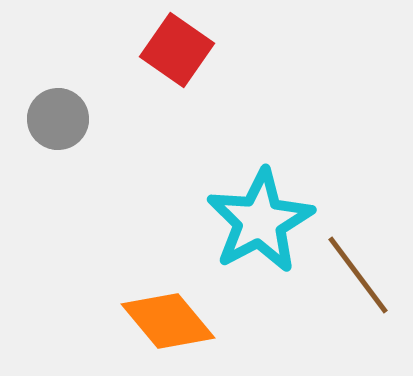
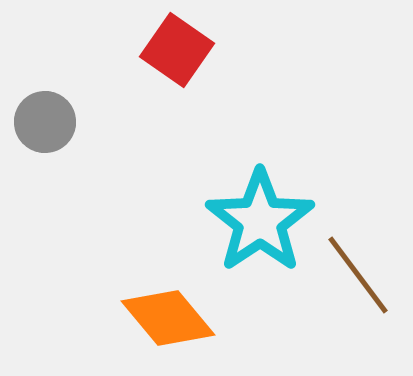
gray circle: moved 13 px left, 3 px down
cyan star: rotated 6 degrees counterclockwise
orange diamond: moved 3 px up
